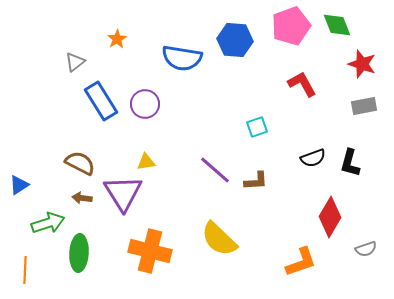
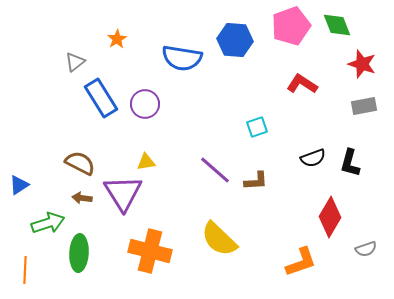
red L-shape: rotated 28 degrees counterclockwise
blue rectangle: moved 3 px up
